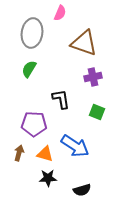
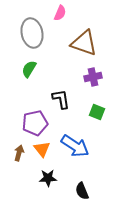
gray ellipse: rotated 20 degrees counterclockwise
purple pentagon: moved 1 px right, 1 px up; rotated 15 degrees counterclockwise
orange triangle: moved 3 px left, 5 px up; rotated 36 degrees clockwise
black semicircle: moved 1 px down; rotated 84 degrees clockwise
